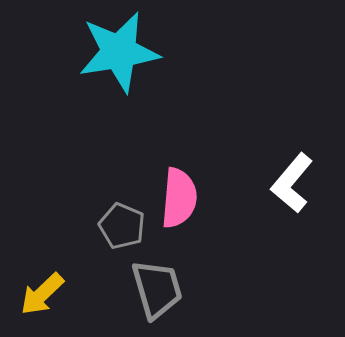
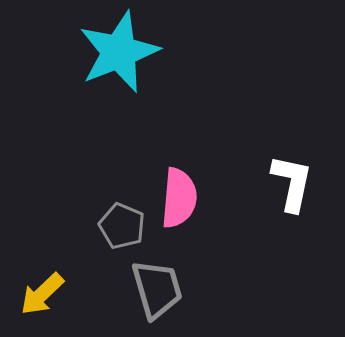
cyan star: rotated 12 degrees counterclockwise
white L-shape: rotated 152 degrees clockwise
